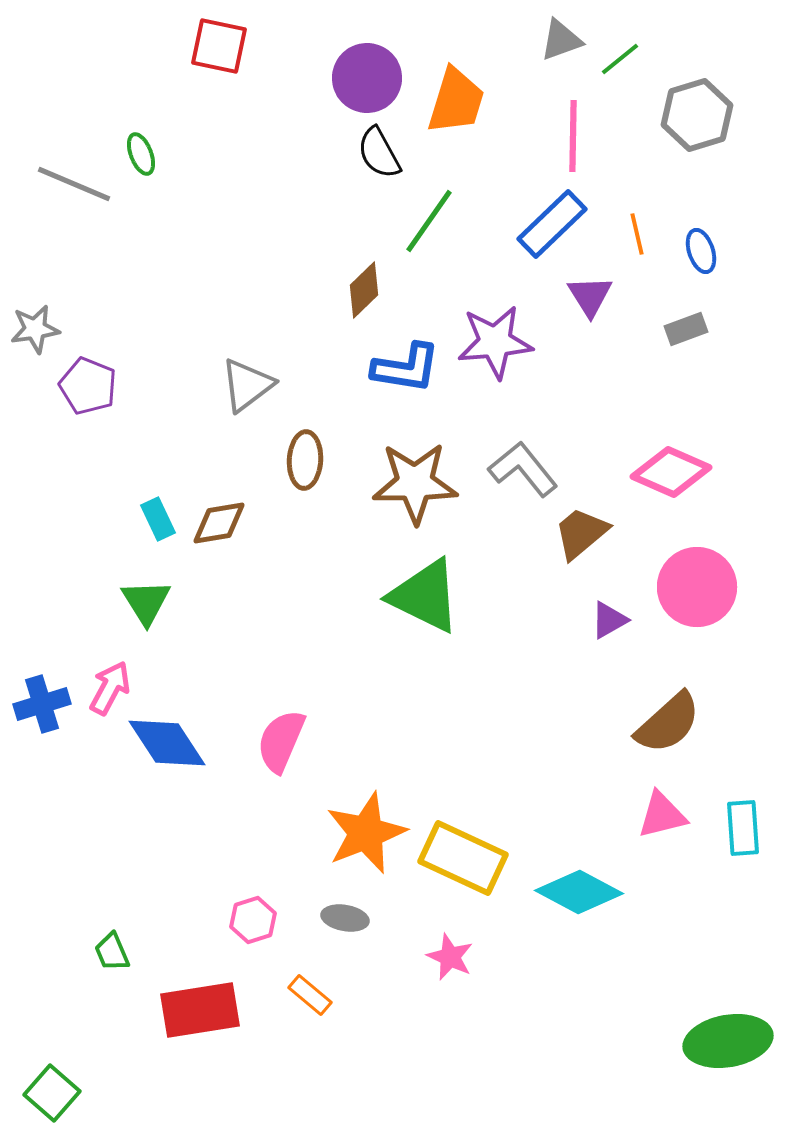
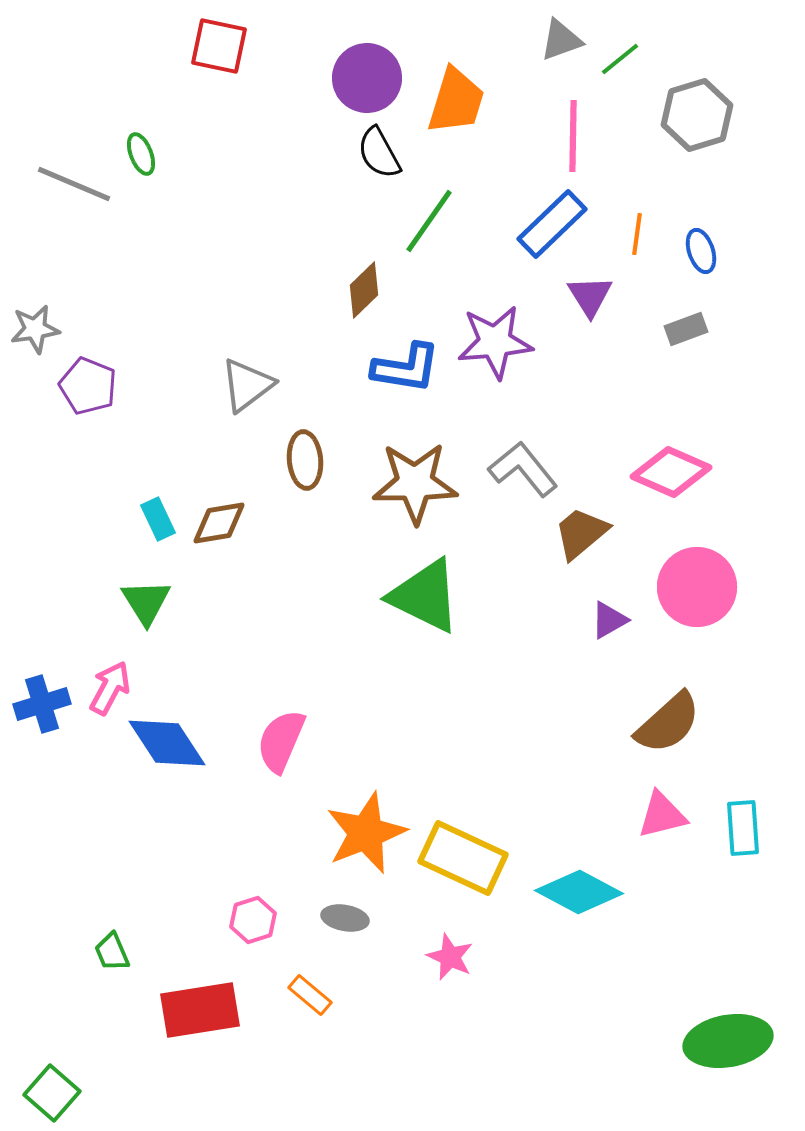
orange line at (637, 234): rotated 21 degrees clockwise
brown ellipse at (305, 460): rotated 8 degrees counterclockwise
